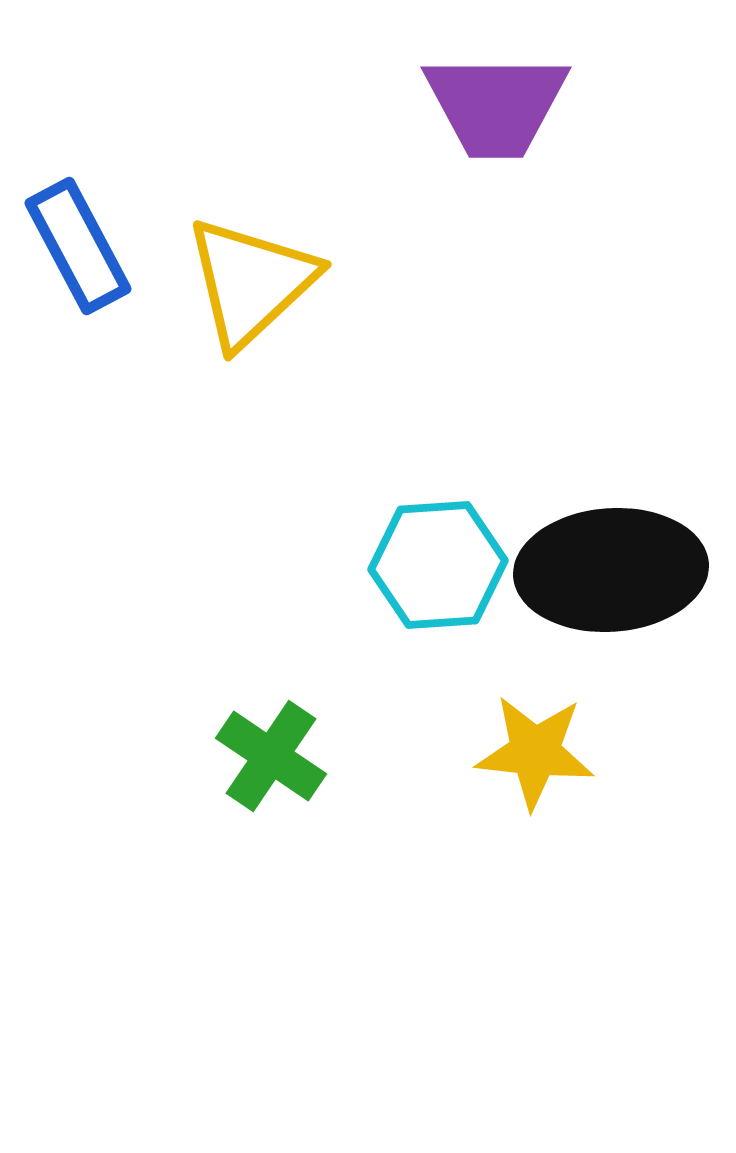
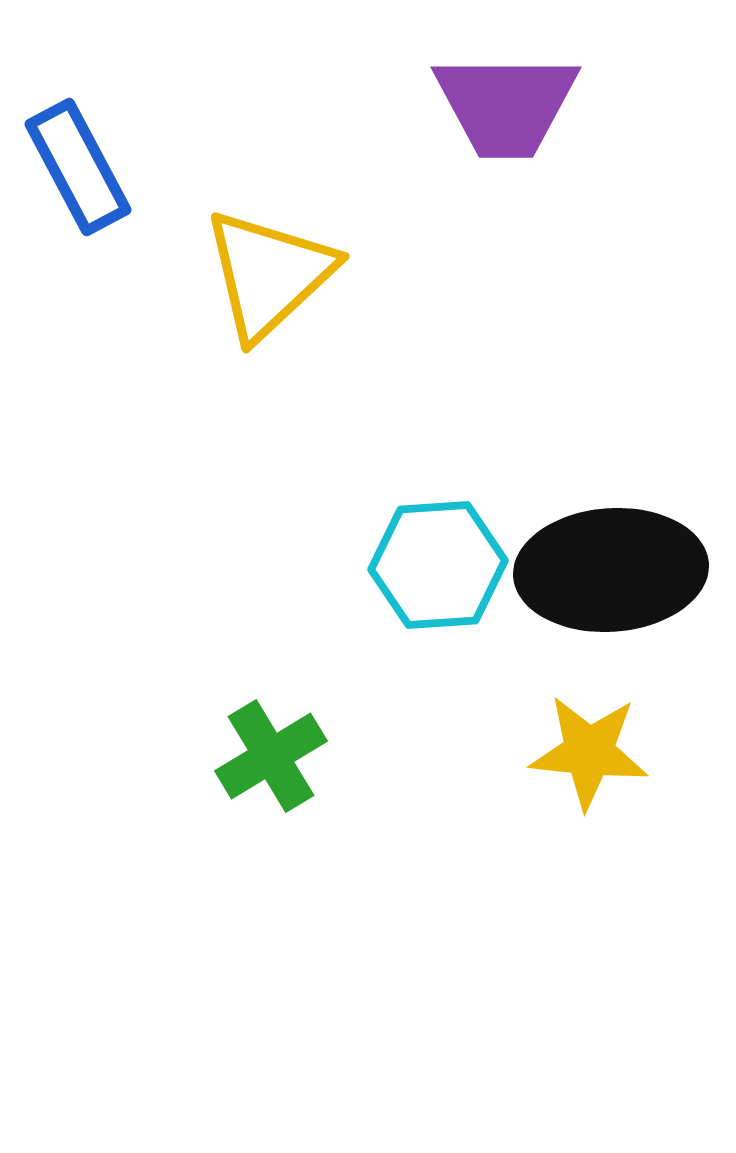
purple trapezoid: moved 10 px right
blue rectangle: moved 79 px up
yellow triangle: moved 18 px right, 8 px up
yellow star: moved 54 px right
green cross: rotated 25 degrees clockwise
